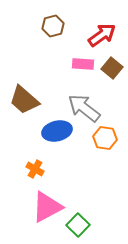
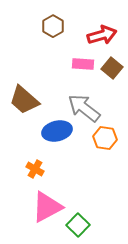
brown hexagon: rotated 15 degrees counterclockwise
red arrow: rotated 20 degrees clockwise
